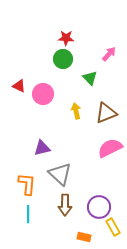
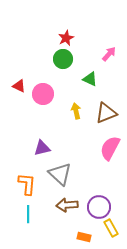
red star: rotated 28 degrees counterclockwise
green triangle: moved 1 px down; rotated 21 degrees counterclockwise
pink semicircle: rotated 35 degrees counterclockwise
brown arrow: moved 2 px right; rotated 85 degrees clockwise
yellow rectangle: moved 2 px left, 1 px down
